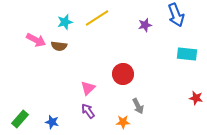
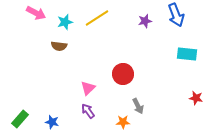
purple star: moved 4 px up
pink arrow: moved 27 px up
